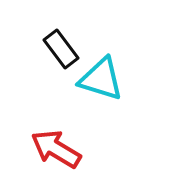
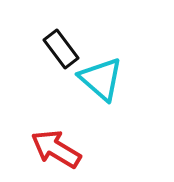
cyan triangle: rotated 24 degrees clockwise
